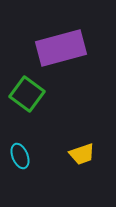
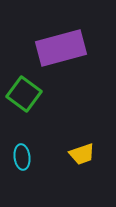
green square: moved 3 px left
cyan ellipse: moved 2 px right, 1 px down; rotated 15 degrees clockwise
